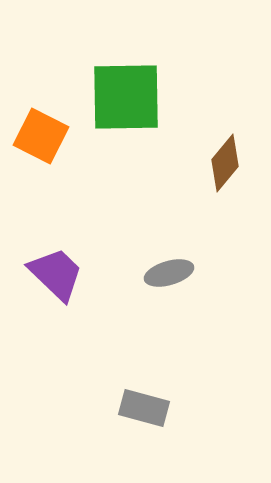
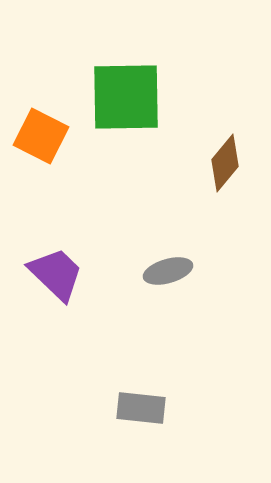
gray ellipse: moved 1 px left, 2 px up
gray rectangle: moved 3 px left; rotated 9 degrees counterclockwise
